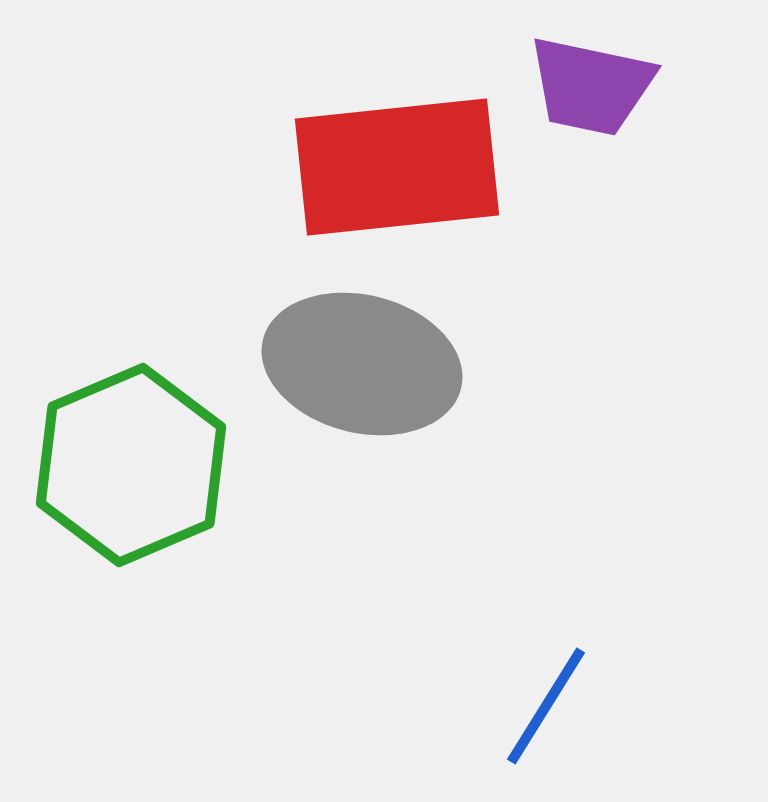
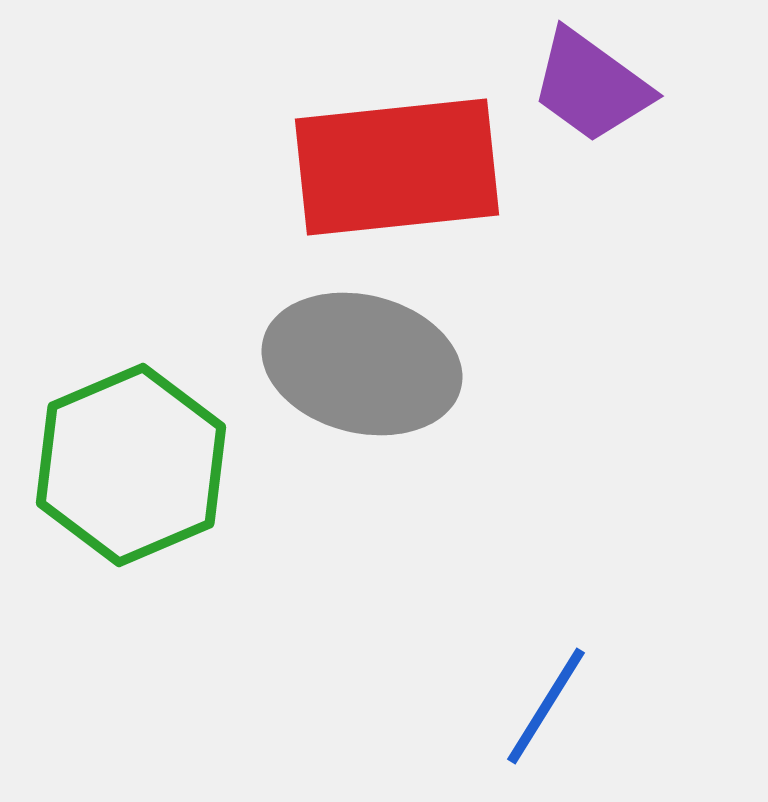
purple trapezoid: rotated 24 degrees clockwise
